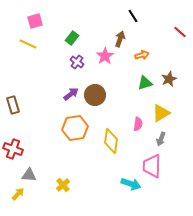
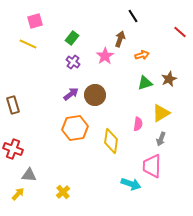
purple cross: moved 4 px left
yellow cross: moved 7 px down
